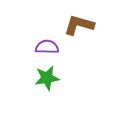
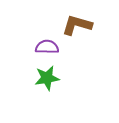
brown L-shape: moved 2 px left
